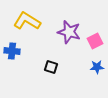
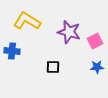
black square: moved 2 px right; rotated 16 degrees counterclockwise
